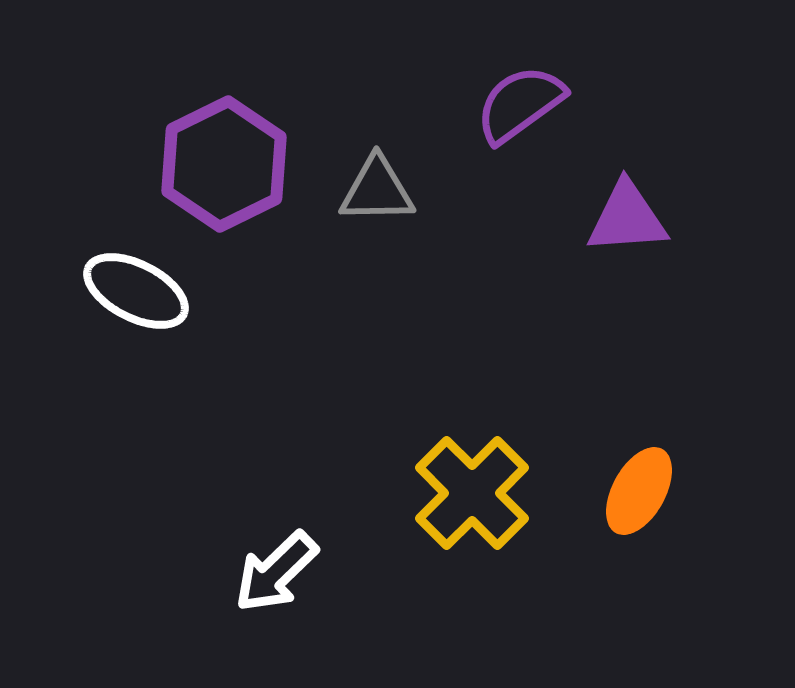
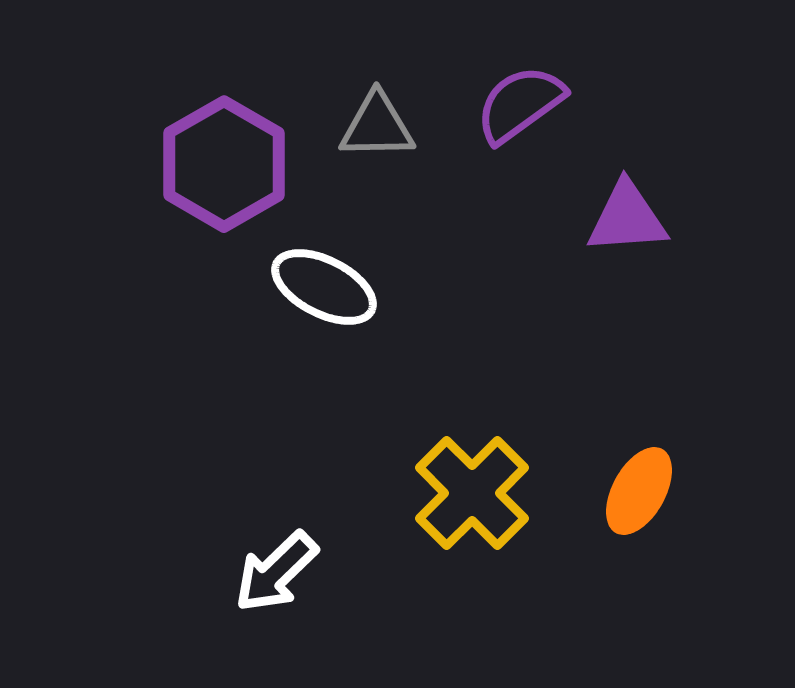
purple hexagon: rotated 4 degrees counterclockwise
gray triangle: moved 64 px up
white ellipse: moved 188 px right, 4 px up
